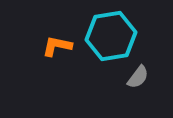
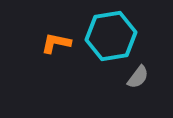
orange L-shape: moved 1 px left, 3 px up
